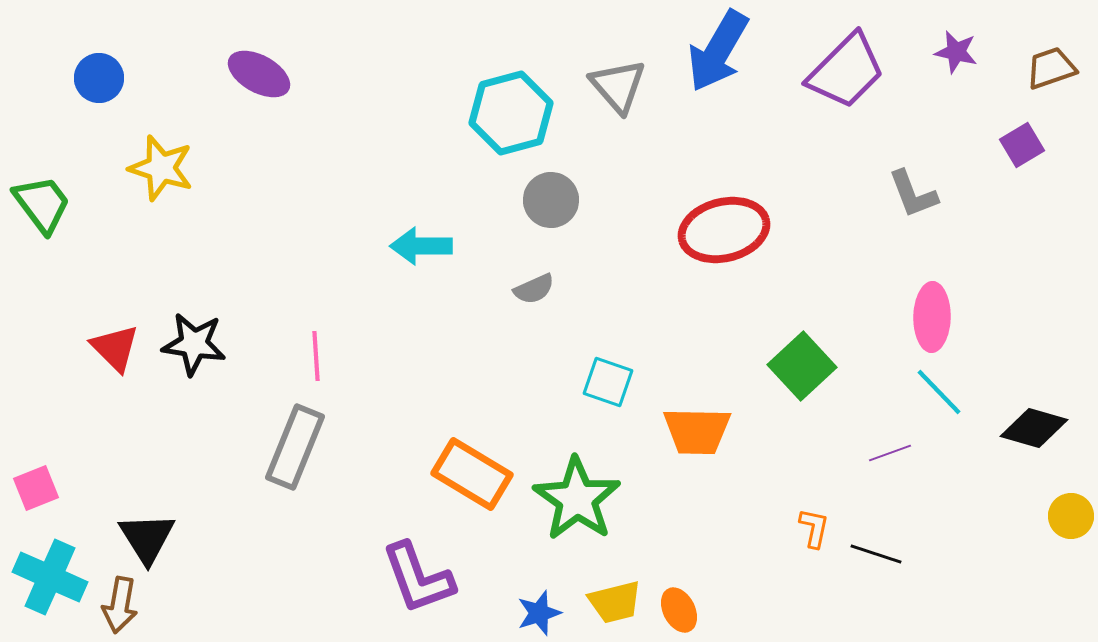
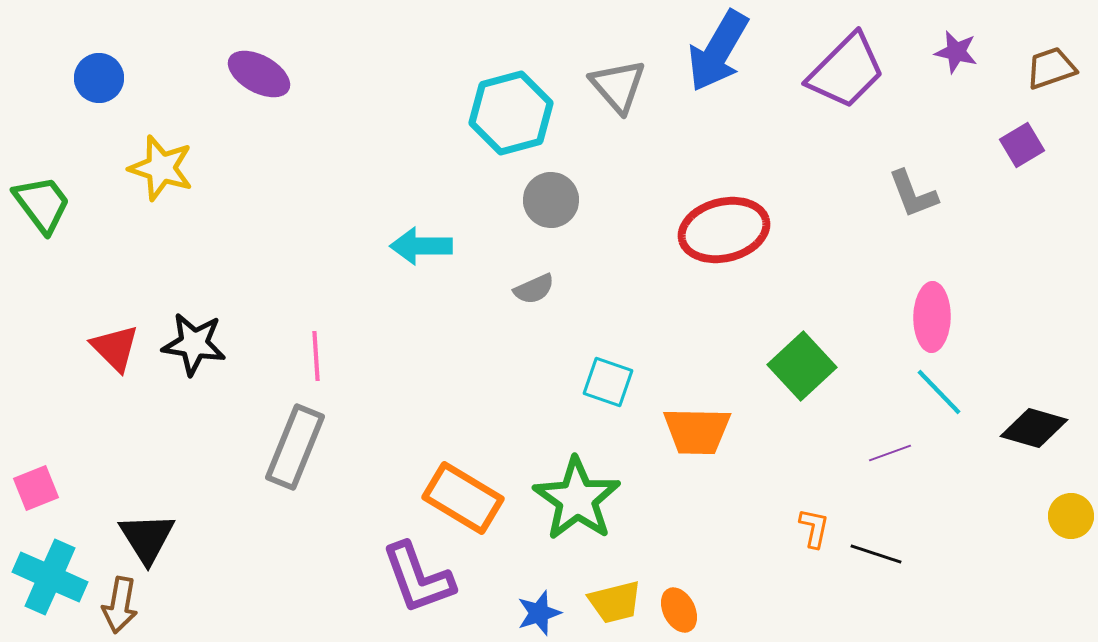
orange rectangle: moved 9 px left, 24 px down
